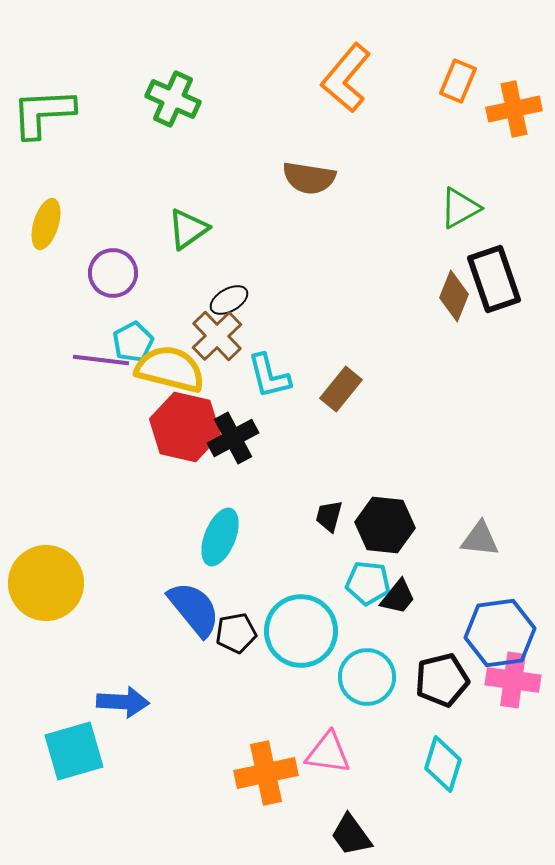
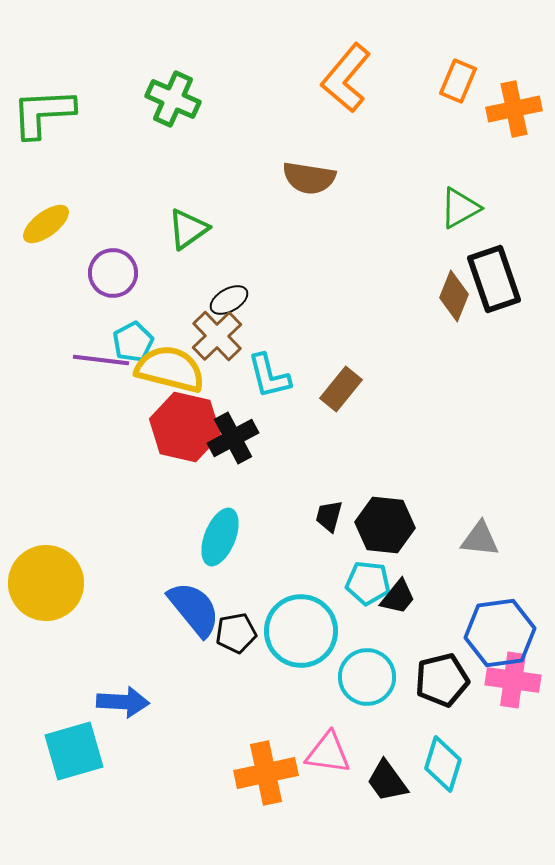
yellow ellipse at (46, 224): rotated 36 degrees clockwise
black trapezoid at (351, 835): moved 36 px right, 54 px up
